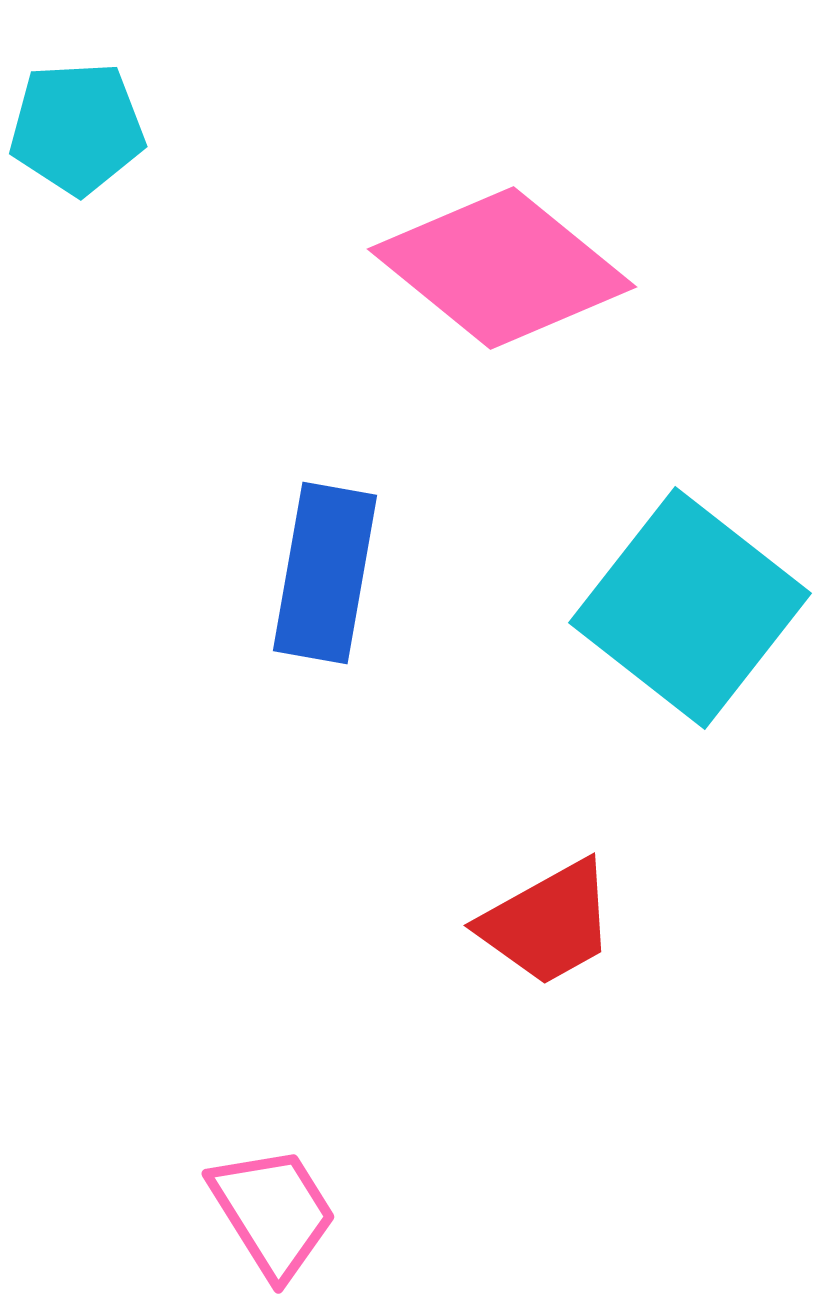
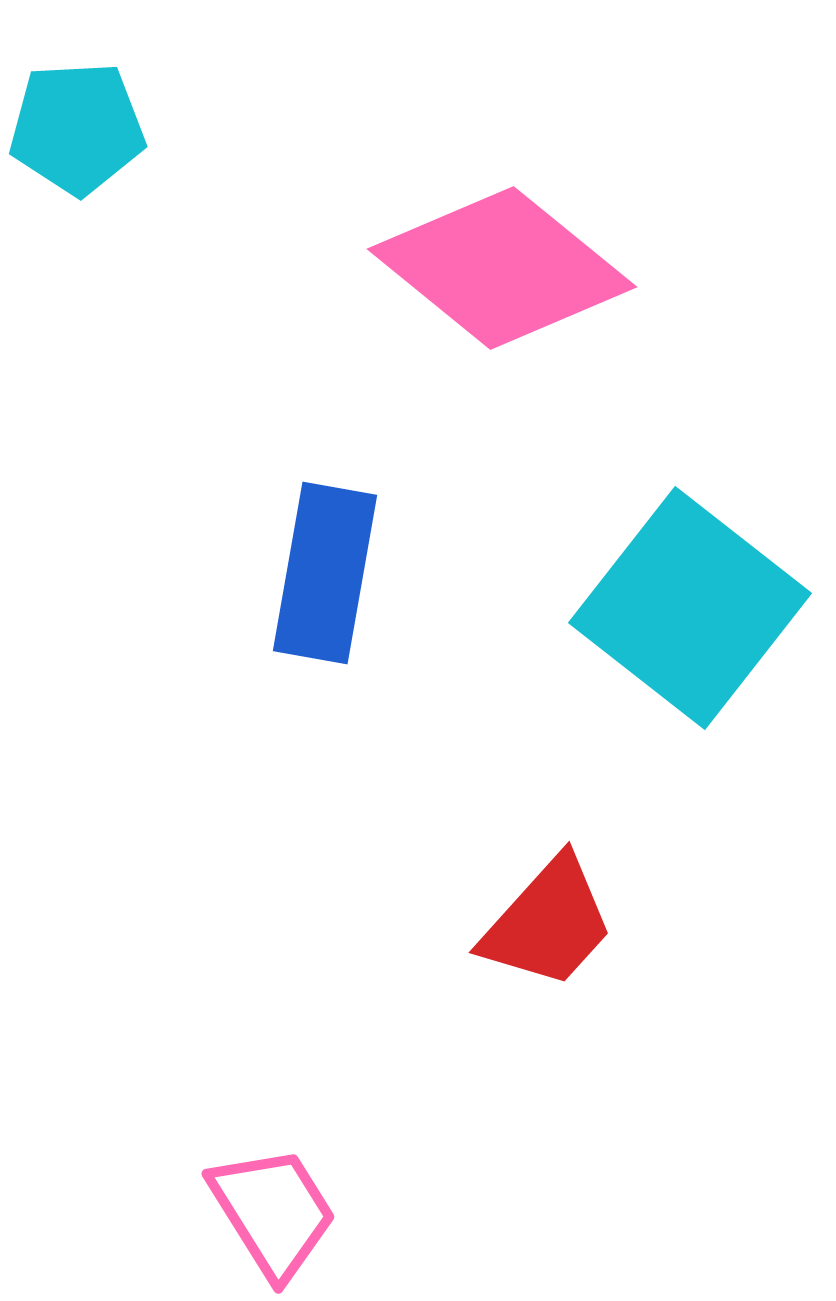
red trapezoid: rotated 19 degrees counterclockwise
